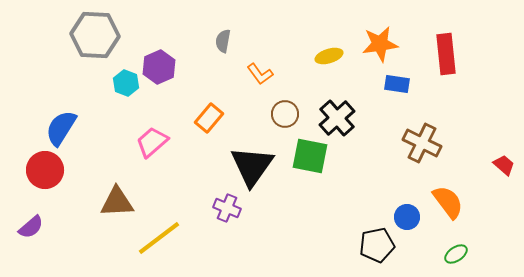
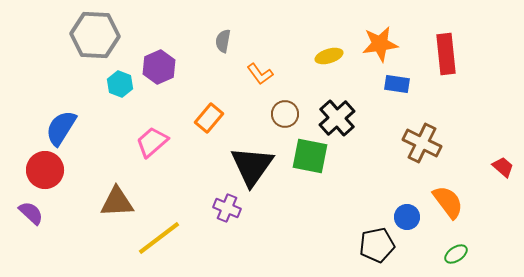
cyan hexagon: moved 6 px left, 1 px down
red trapezoid: moved 1 px left, 2 px down
purple semicircle: moved 14 px up; rotated 96 degrees counterclockwise
